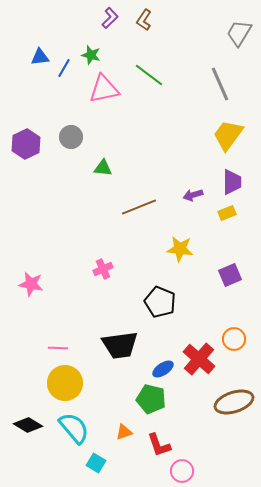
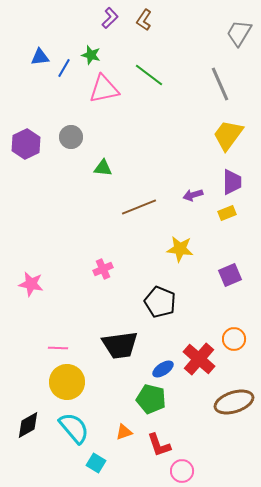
yellow circle: moved 2 px right, 1 px up
black diamond: rotated 60 degrees counterclockwise
